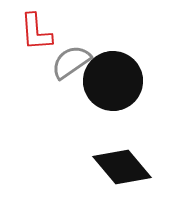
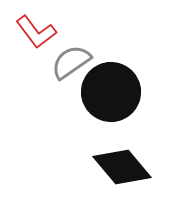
red L-shape: rotated 33 degrees counterclockwise
black circle: moved 2 px left, 11 px down
